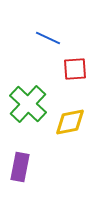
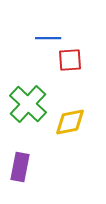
blue line: rotated 25 degrees counterclockwise
red square: moved 5 px left, 9 px up
